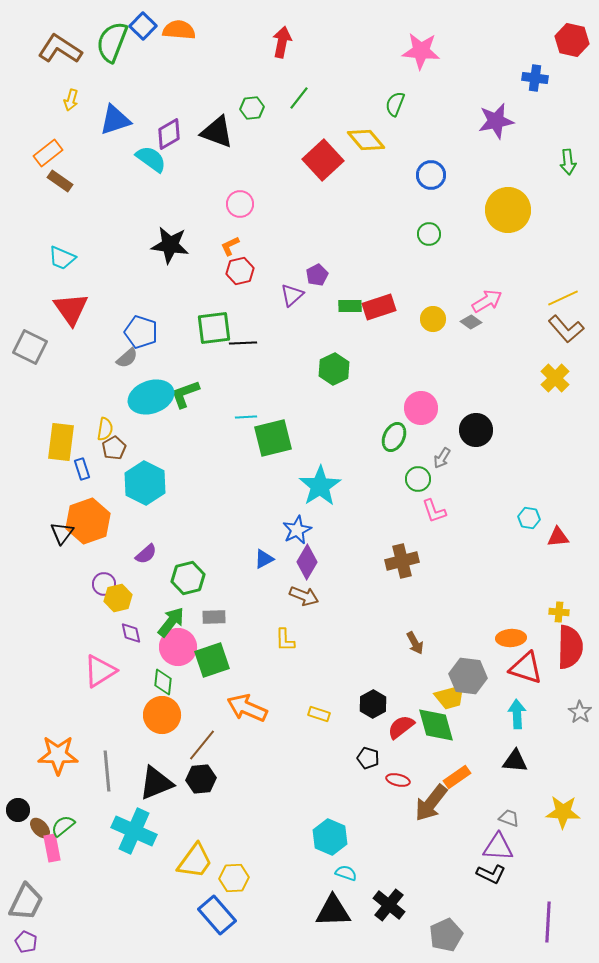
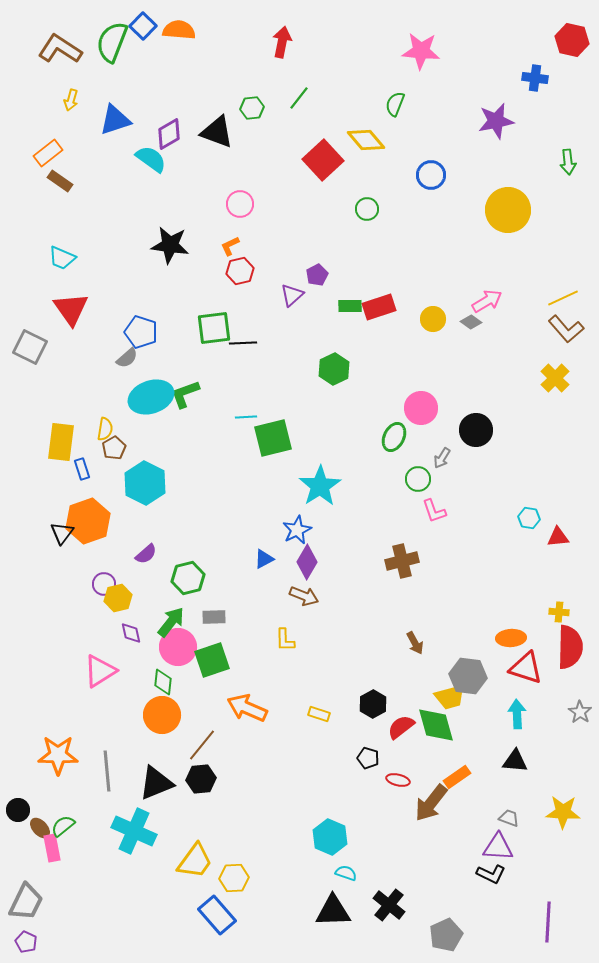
green circle at (429, 234): moved 62 px left, 25 px up
